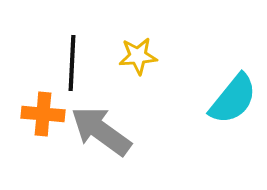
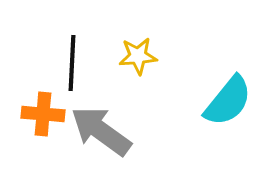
cyan semicircle: moved 5 px left, 2 px down
